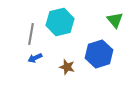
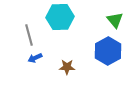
cyan hexagon: moved 5 px up; rotated 12 degrees clockwise
gray line: moved 2 px left, 1 px down; rotated 25 degrees counterclockwise
blue hexagon: moved 9 px right, 3 px up; rotated 12 degrees counterclockwise
brown star: rotated 14 degrees counterclockwise
